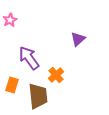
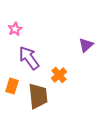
pink star: moved 5 px right, 9 px down
purple triangle: moved 8 px right, 6 px down
orange cross: moved 3 px right
orange rectangle: moved 1 px down
